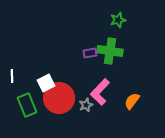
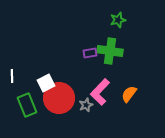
orange semicircle: moved 3 px left, 7 px up
